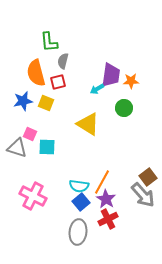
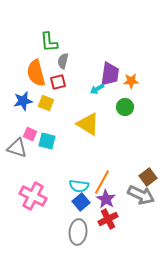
purple trapezoid: moved 1 px left, 1 px up
green circle: moved 1 px right, 1 px up
cyan square: moved 6 px up; rotated 12 degrees clockwise
gray arrow: moved 2 px left; rotated 24 degrees counterclockwise
